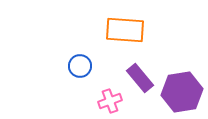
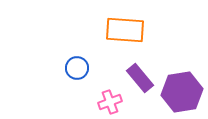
blue circle: moved 3 px left, 2 px down
pink cross: moved 1 px down
